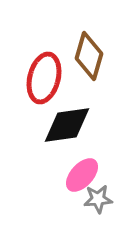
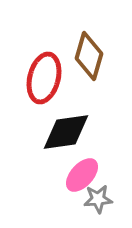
black diamond: moved 1 px left, 7 px down
